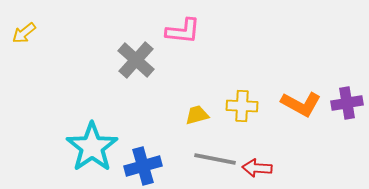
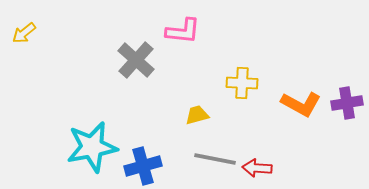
yellow cross: moved 23 px up
cyan star: rotated 24 degrees clockwise
